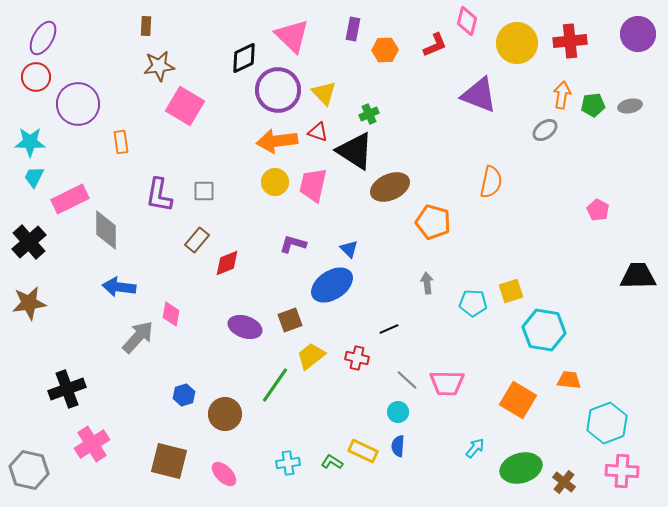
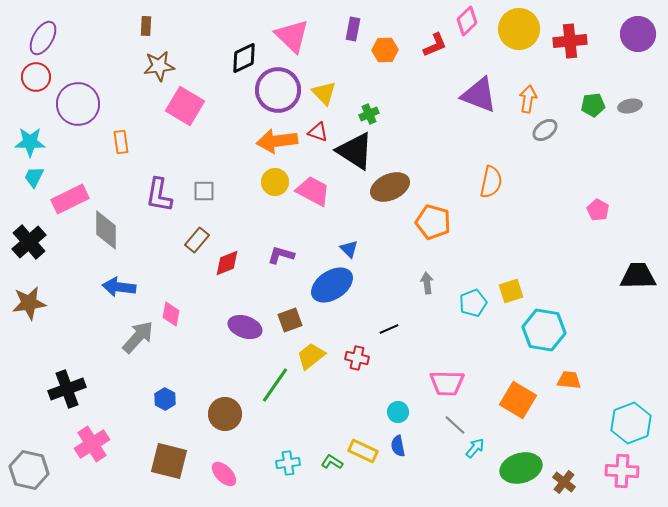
pink diamond at (467, 21): rotated 32 degrees clockwise
yellow circle at (517, 43): moved 2 px right, 14 px up
orange arrow at (562, 95): moved 34 px left, 4 px down
pink trapezoid at (313, 185): moved 6 px down; rotated 105 degrees clockwise
purple L-shape at (293, 244): moved 12 px left, 11 px down
cyan pentagon at (473, 303): rotated 24 degrees counterclockwise
gray line at (407, 380): moved 48 px right, 45 px down
blue hexagon at (184, 395): moved 19 px left, 4 px down; rotated 15 degrees counterclockwise
cyan hexagon at (607, 423): moved 24 px right
blue semicircle at (398, 446): rotated 15 degrees counterclockwise
